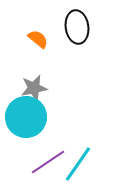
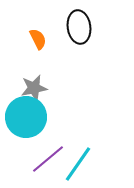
black ellipse: moved 2 px right
orange semicircle: rotated 25 degrees clockwise
purple line: moved 3 px up; rotated 6 degrees counterclockwise
